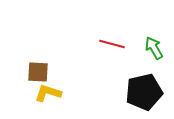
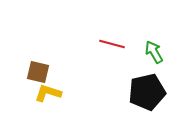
green arrow: moved 4 px down
brown square: rotated 10 degrees clockwise
black pentagon: moved 3 px right
